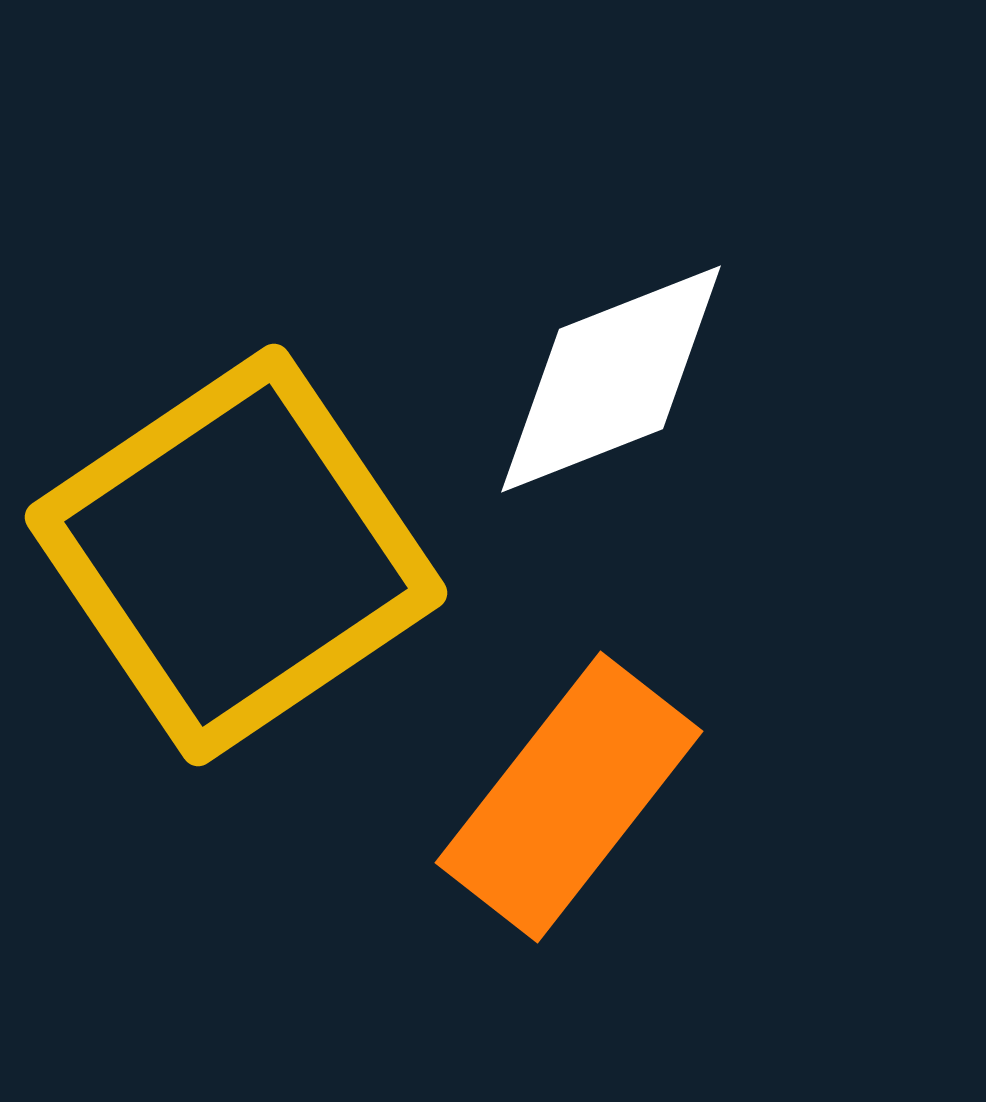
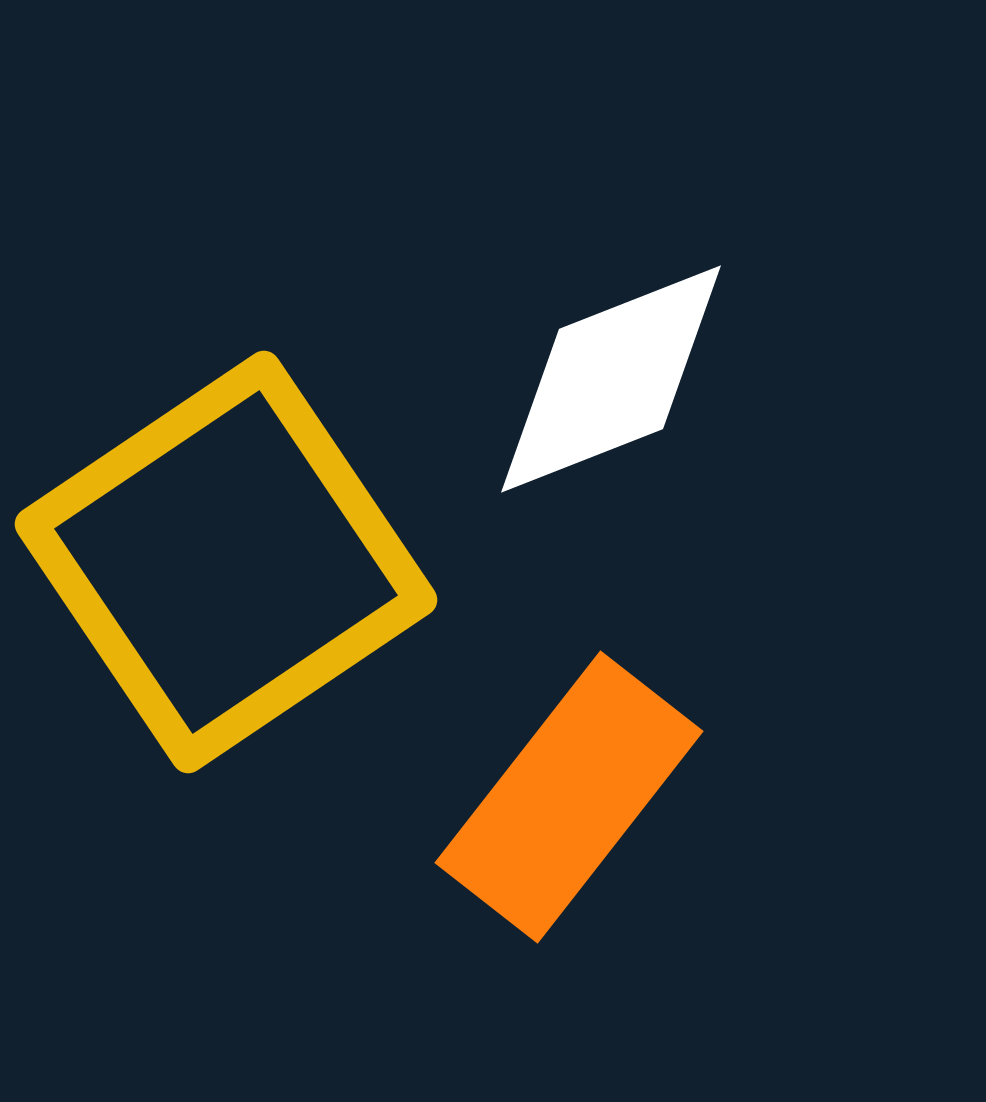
yellow square: moved 10 px left, 7 px down
